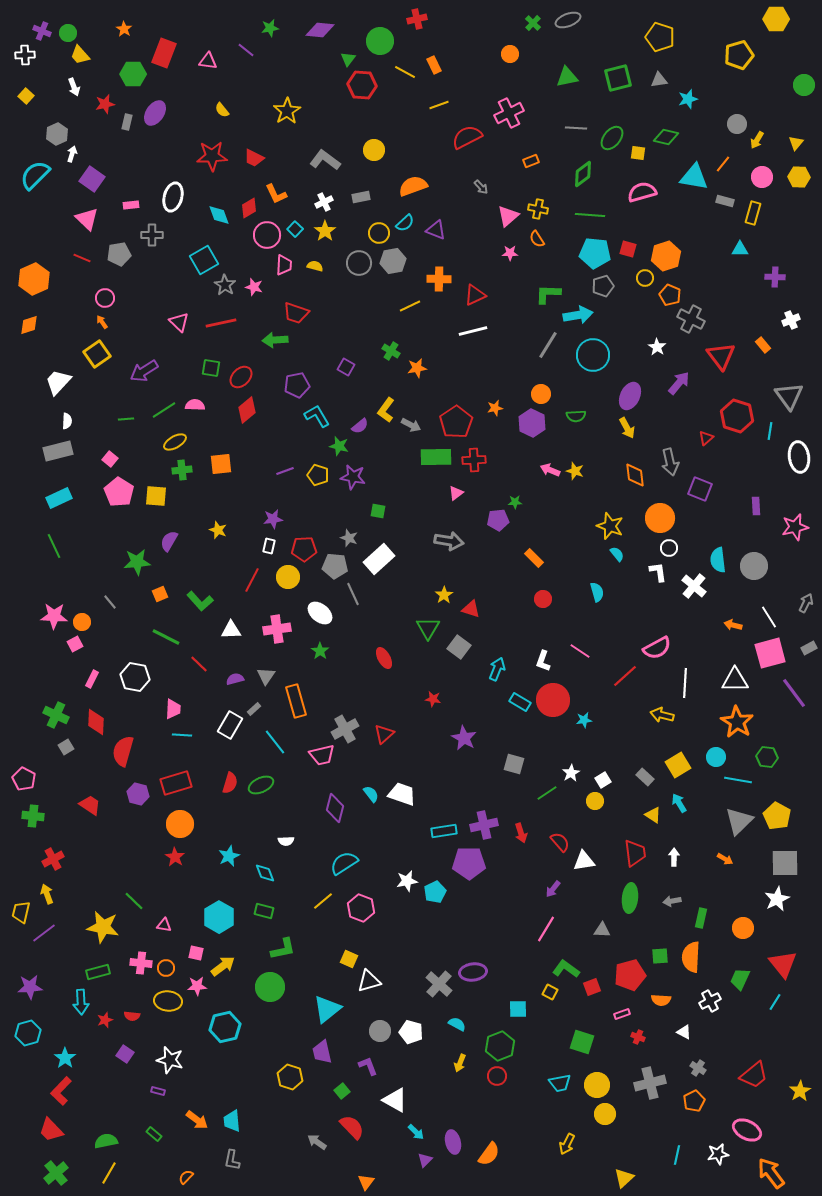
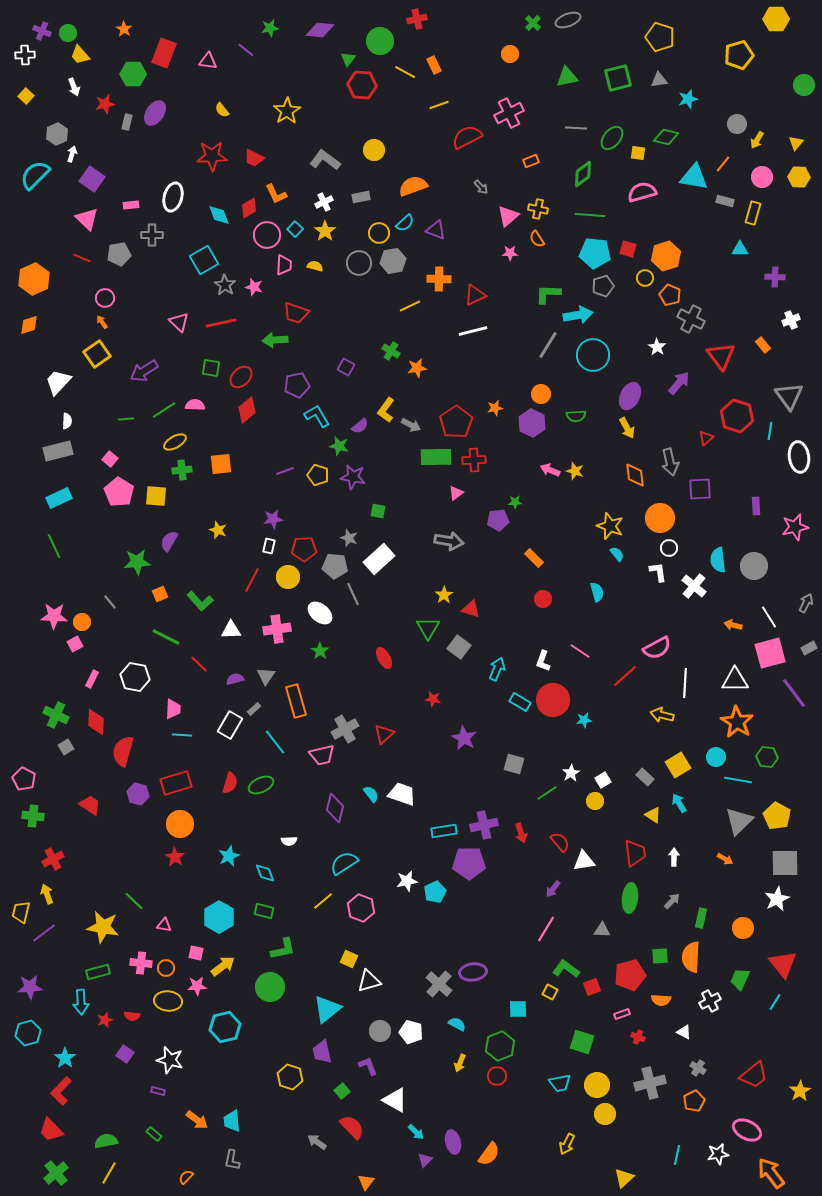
purple square at (700, 489): rotated 25 degrees counterclockwise
white semicircle at (286, 841): moved 3 px right
gray arrow at (672, 901): rotated 144 degrees clockwise
